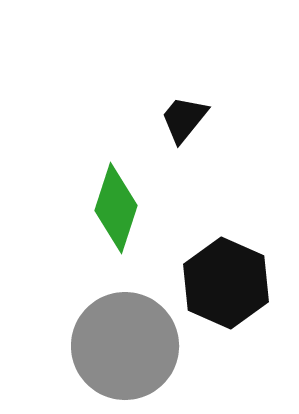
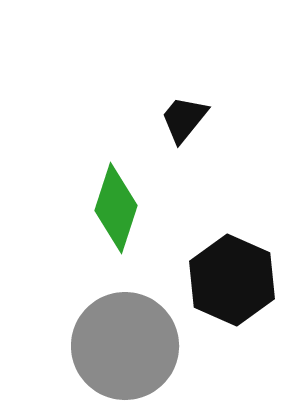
black hexagon: moved 6 px right, 3 px up
